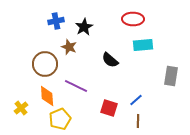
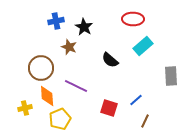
black star: rotated 12 degrees counterclockwise
cyan rectangle: moved 1 px down; rotated 36 degrees counterclockwise
brown circle: moved 4 px left, 4 px down
gray rectangle: rotated 12 degrees counterclockwise
yellow cross: moved 4 px right; rotated 24 degrees clockwise
brown line: moved 7 px right; rotated 24 degrees clockwise
